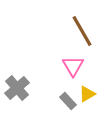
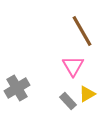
gray cross: rotated 10 degrees clockwise
